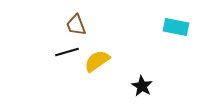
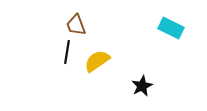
cyan rectangle: moved 5 px left, 1 px down; rotated 15 degrees clockwise
black line: rotated 65 degrees counterclockwise
black star: rotated 15 degrees clockwise
